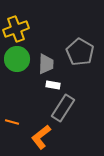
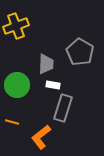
yellow cross: moved 3 px up
green circle: moved 26 px down
gray rectangle: rotated 16 degrees counterclockwise
